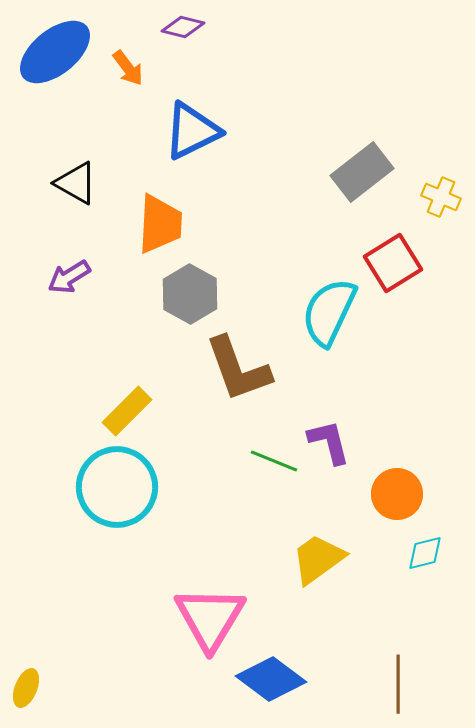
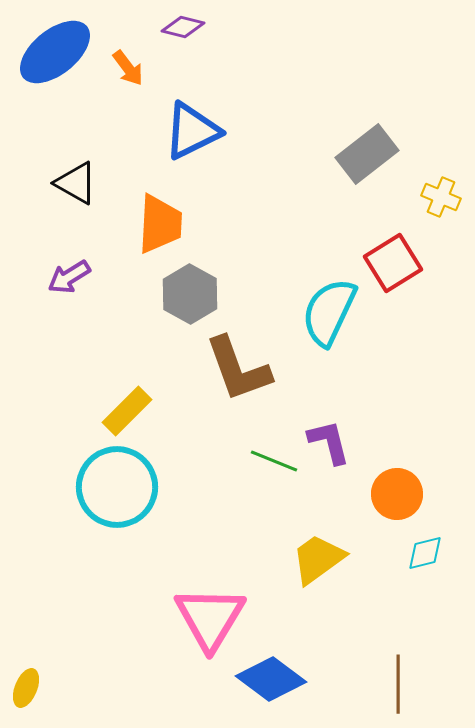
gray rectangle: moved 5 px right, 18 px up
